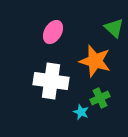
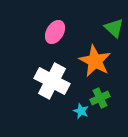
pink ellipse: moved 2 px right
orange star: rotated 12 degrees clockwise
white cross: moved 1 px right; rotated 20 degrees clockwise
cyan star: moved 1 px up
